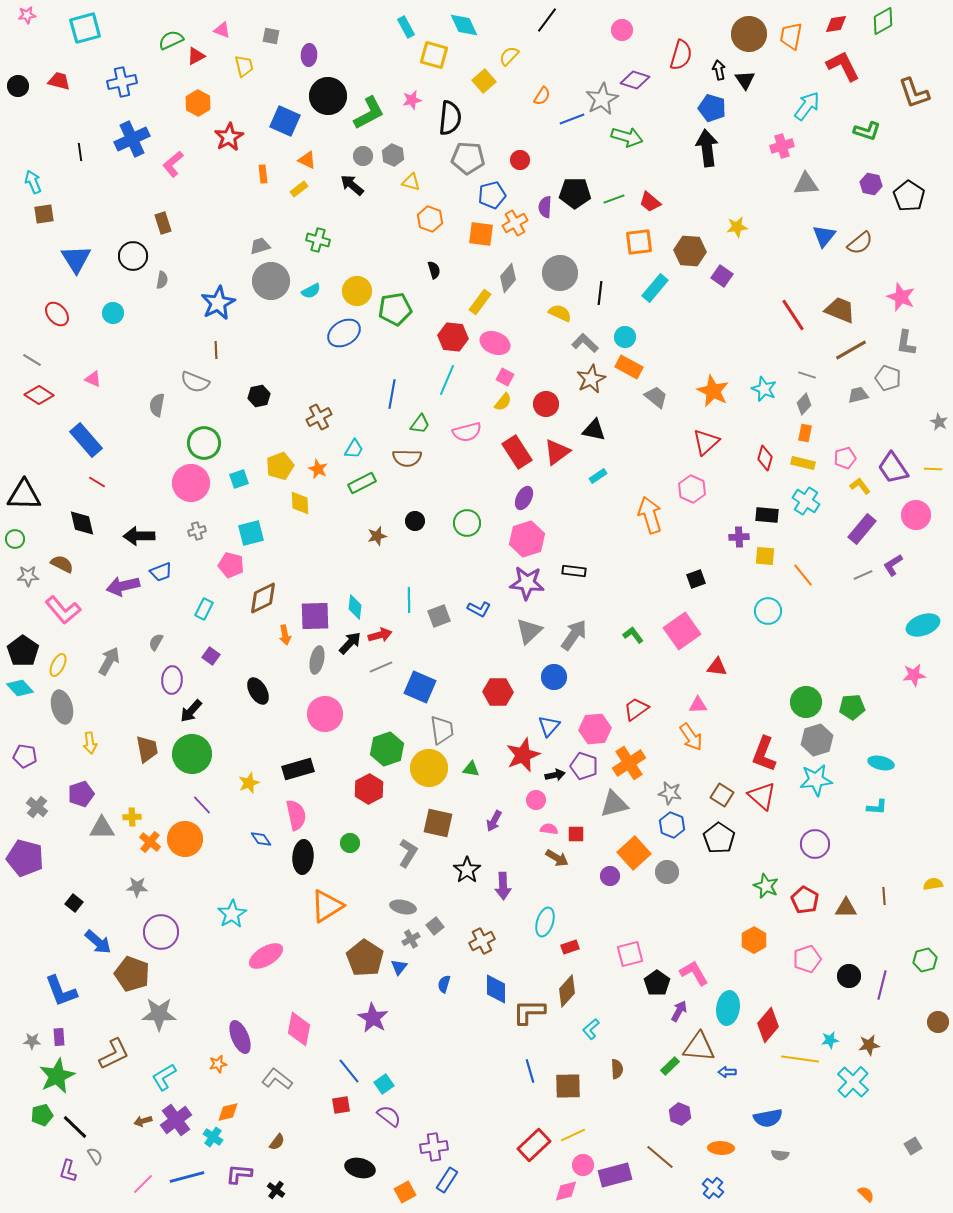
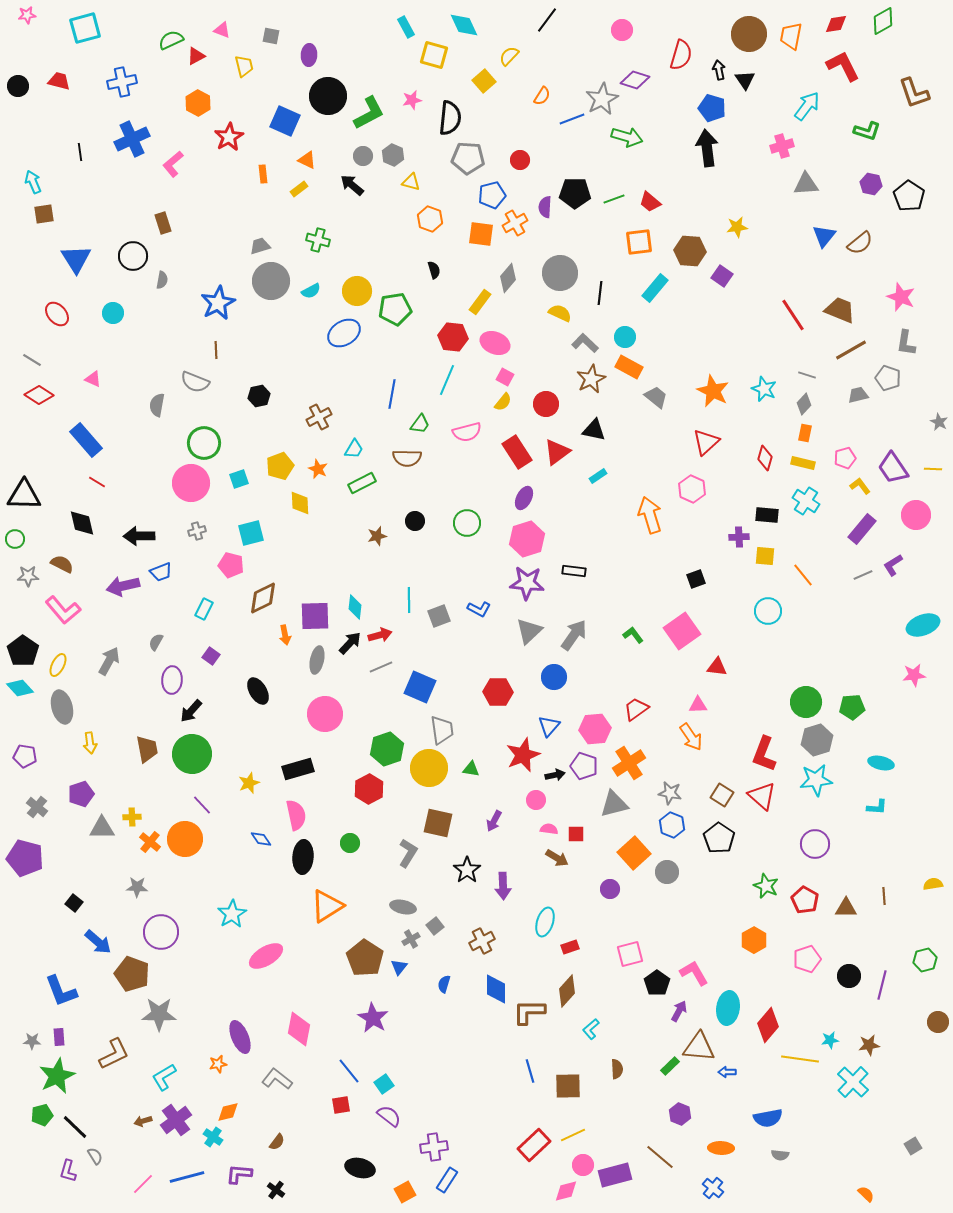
purple circle at (610, 876): moved 13 px down
